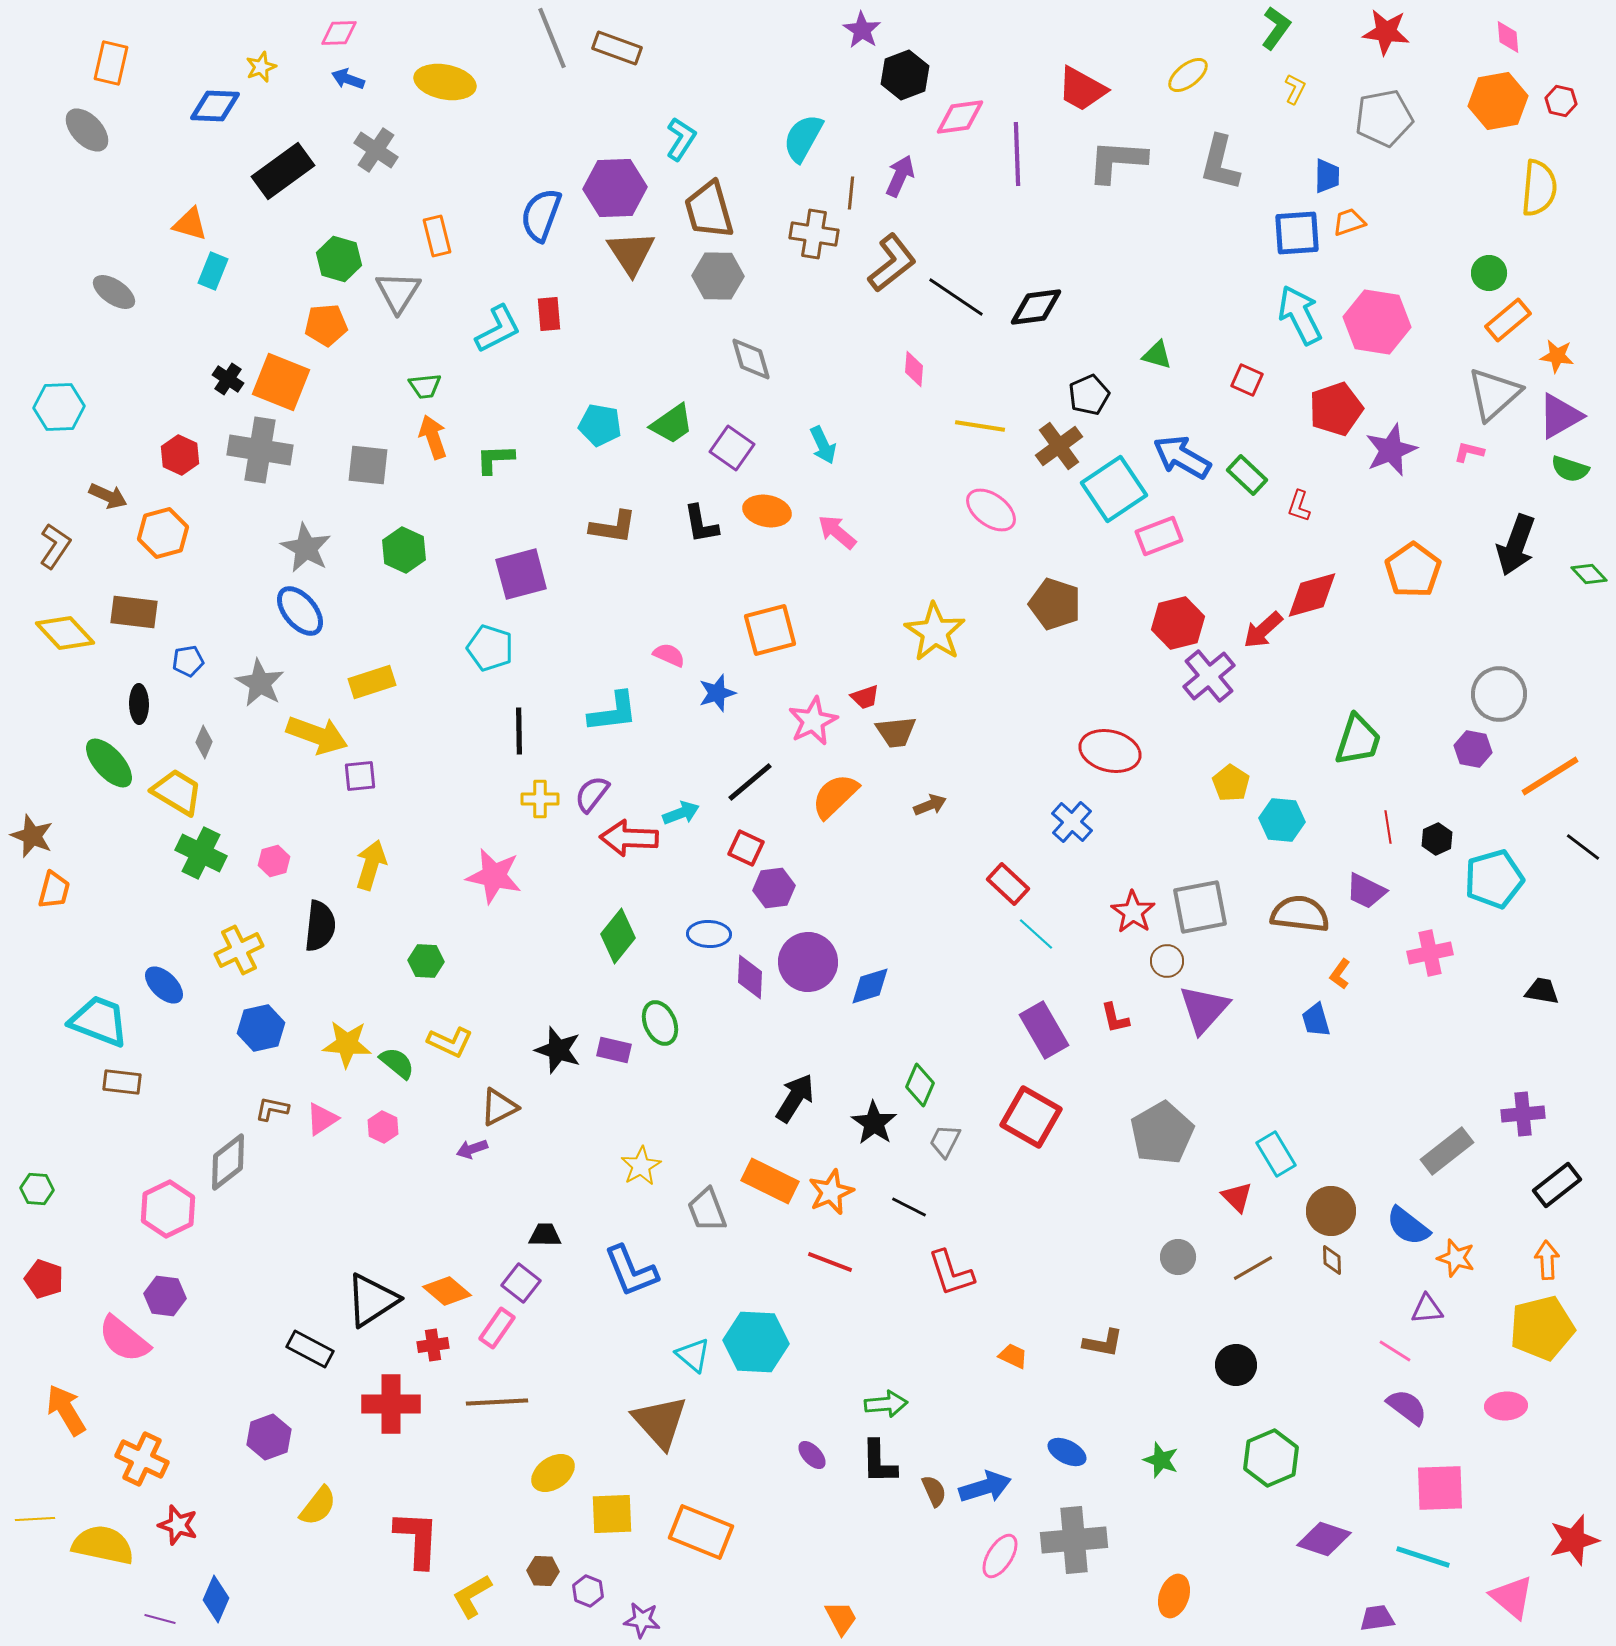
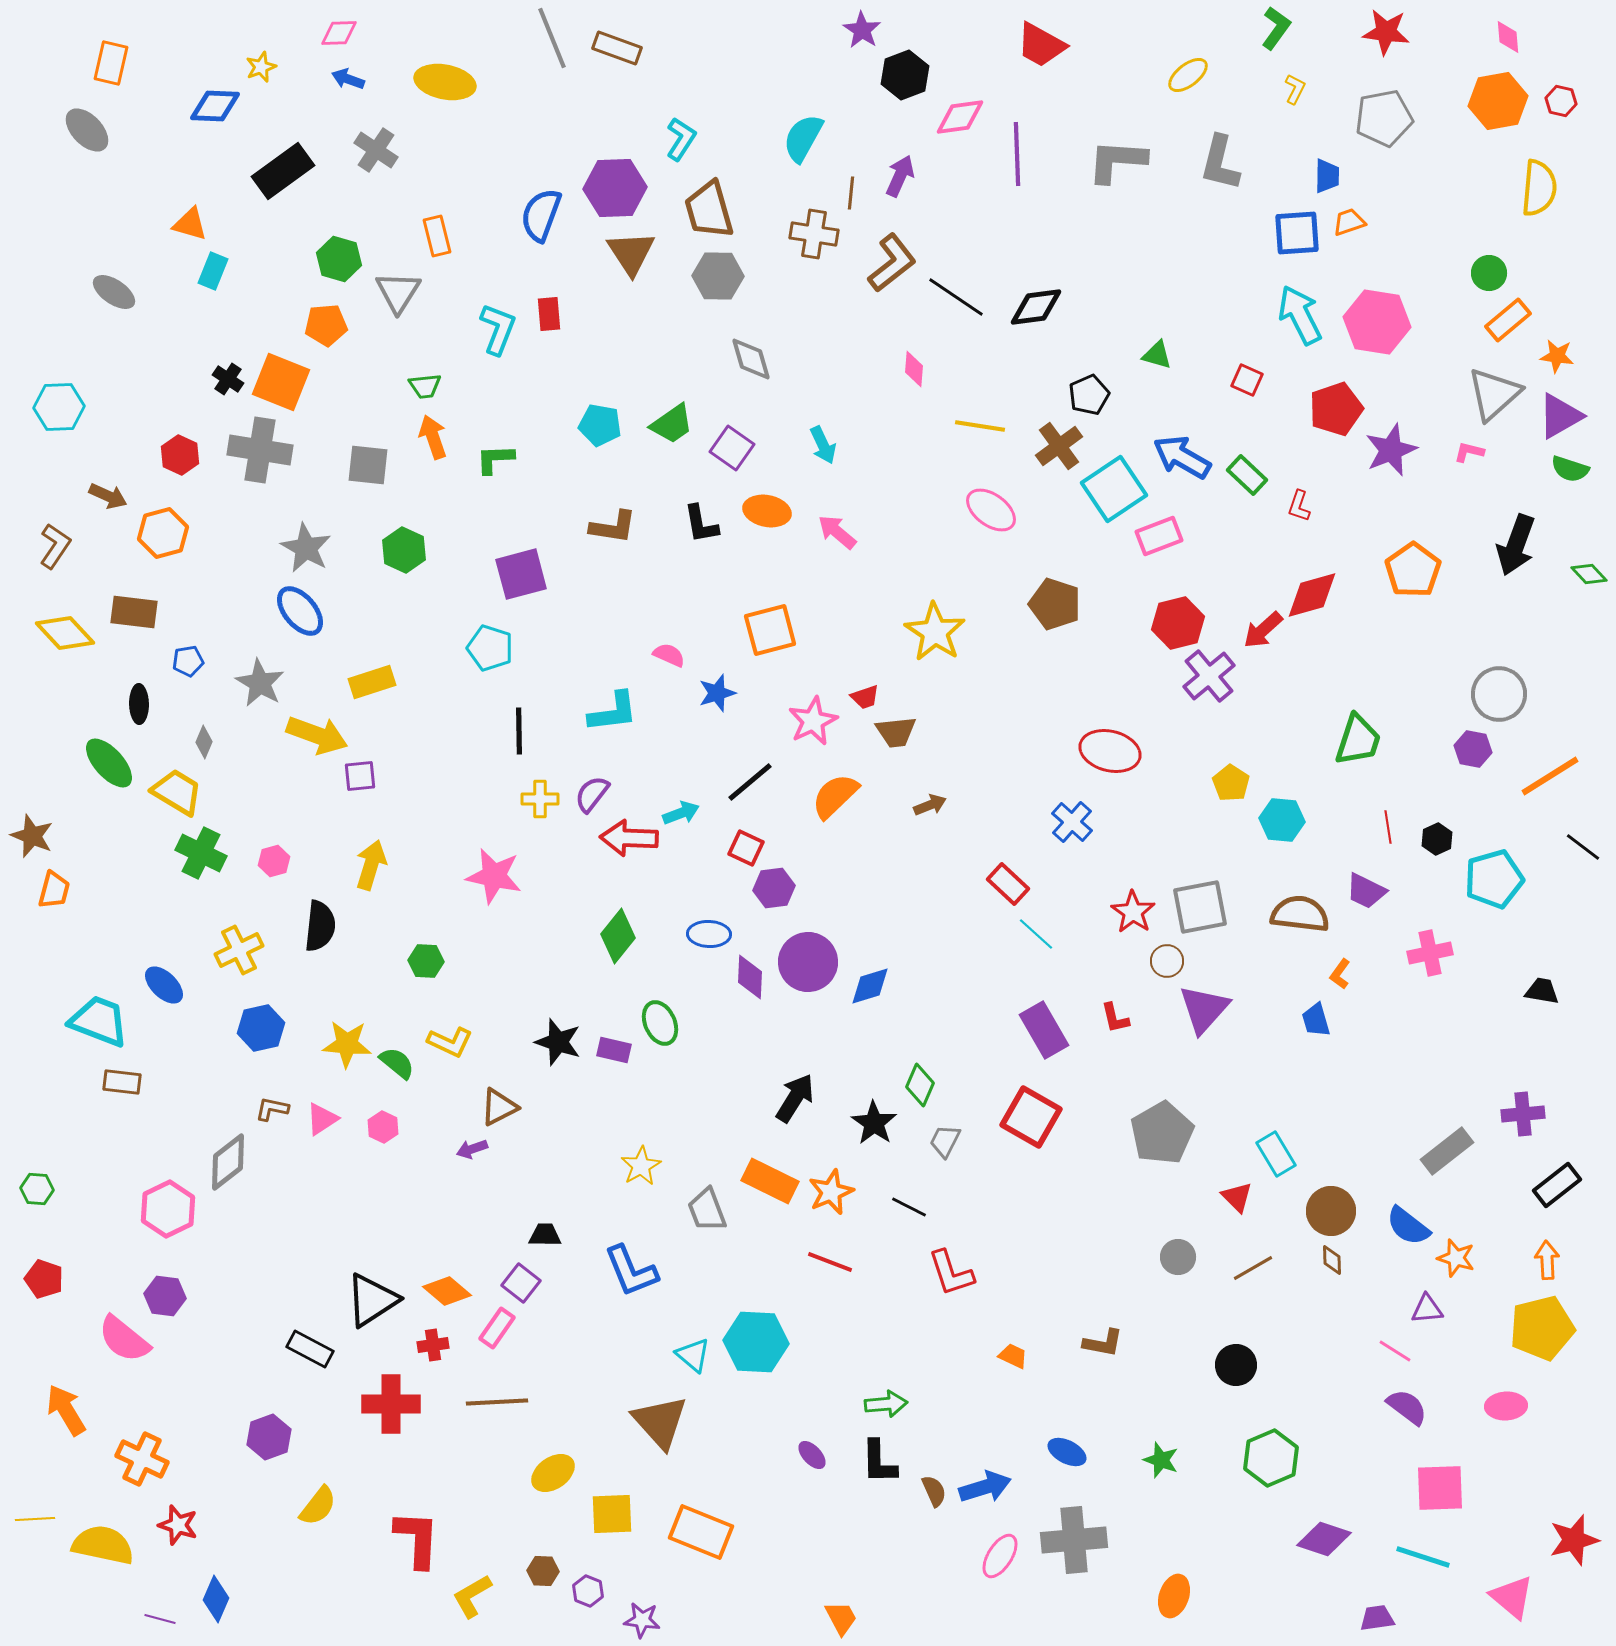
red trapezoid at (1082, 89): moved 41 px left, 44 px up
cyan L-shape at (498, 329): rotated 42 degrees counterclockwise
black star at (558, 1050): moved 8 px up
